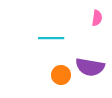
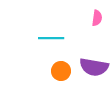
purple semicircle: moved 4 px right
orange circle: moved 4 px up
